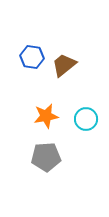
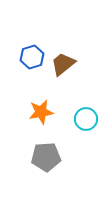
blue hexagon: rotated 25 degrees counterclockwise
brown trapezoid: moved 1 px left, 1 px up
orange star: moved 5 px left, 4 px up
